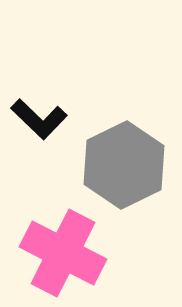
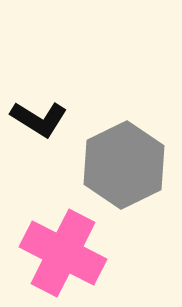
black L-shape: rotated 12 degrees counterclockwise
